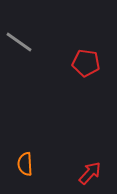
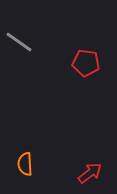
red arrow: rotated 10 degrees clockwise
